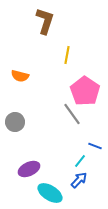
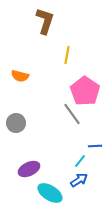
gray circle: moved 1 px right, 1 px down
blue line: rotated 24 degrees counterclockwise
blue arrow: rotated 12 degrees clockwise
